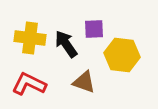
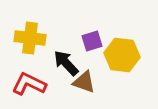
purple square: moved 2 px left, 12 px down; rotated 15 degrees counterclockwise
black arrow: moved 19 px down; rotated 8 degrees counterclockwise
